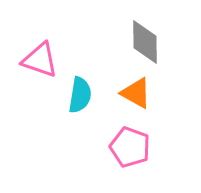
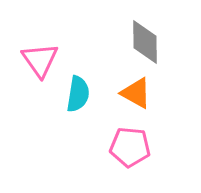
pink triangle: rotated 36 degrees clockwise
cyan semicircle: moved 2 px left, 1 px up
pink pentagon: rotated 15 degrees counterclockwise
